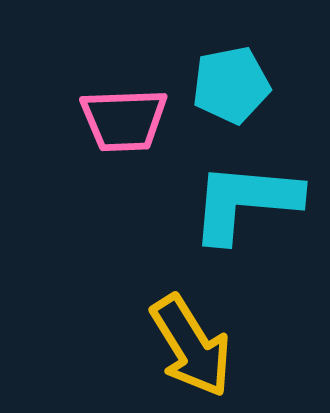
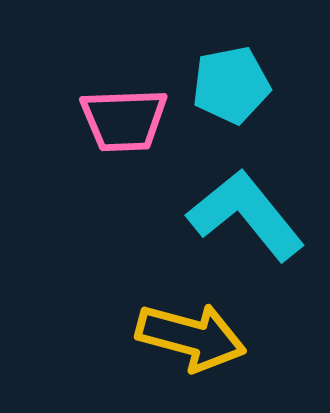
cyan L-shape: moved 1 px right, 13 px down; rotated 46 degrees clockwise
yellow arrow: moved 9 px up; rotated 43 degrees counterclockwise
